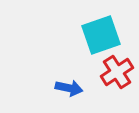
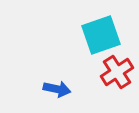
blue arrow: moved 12 px left, 1 px down
